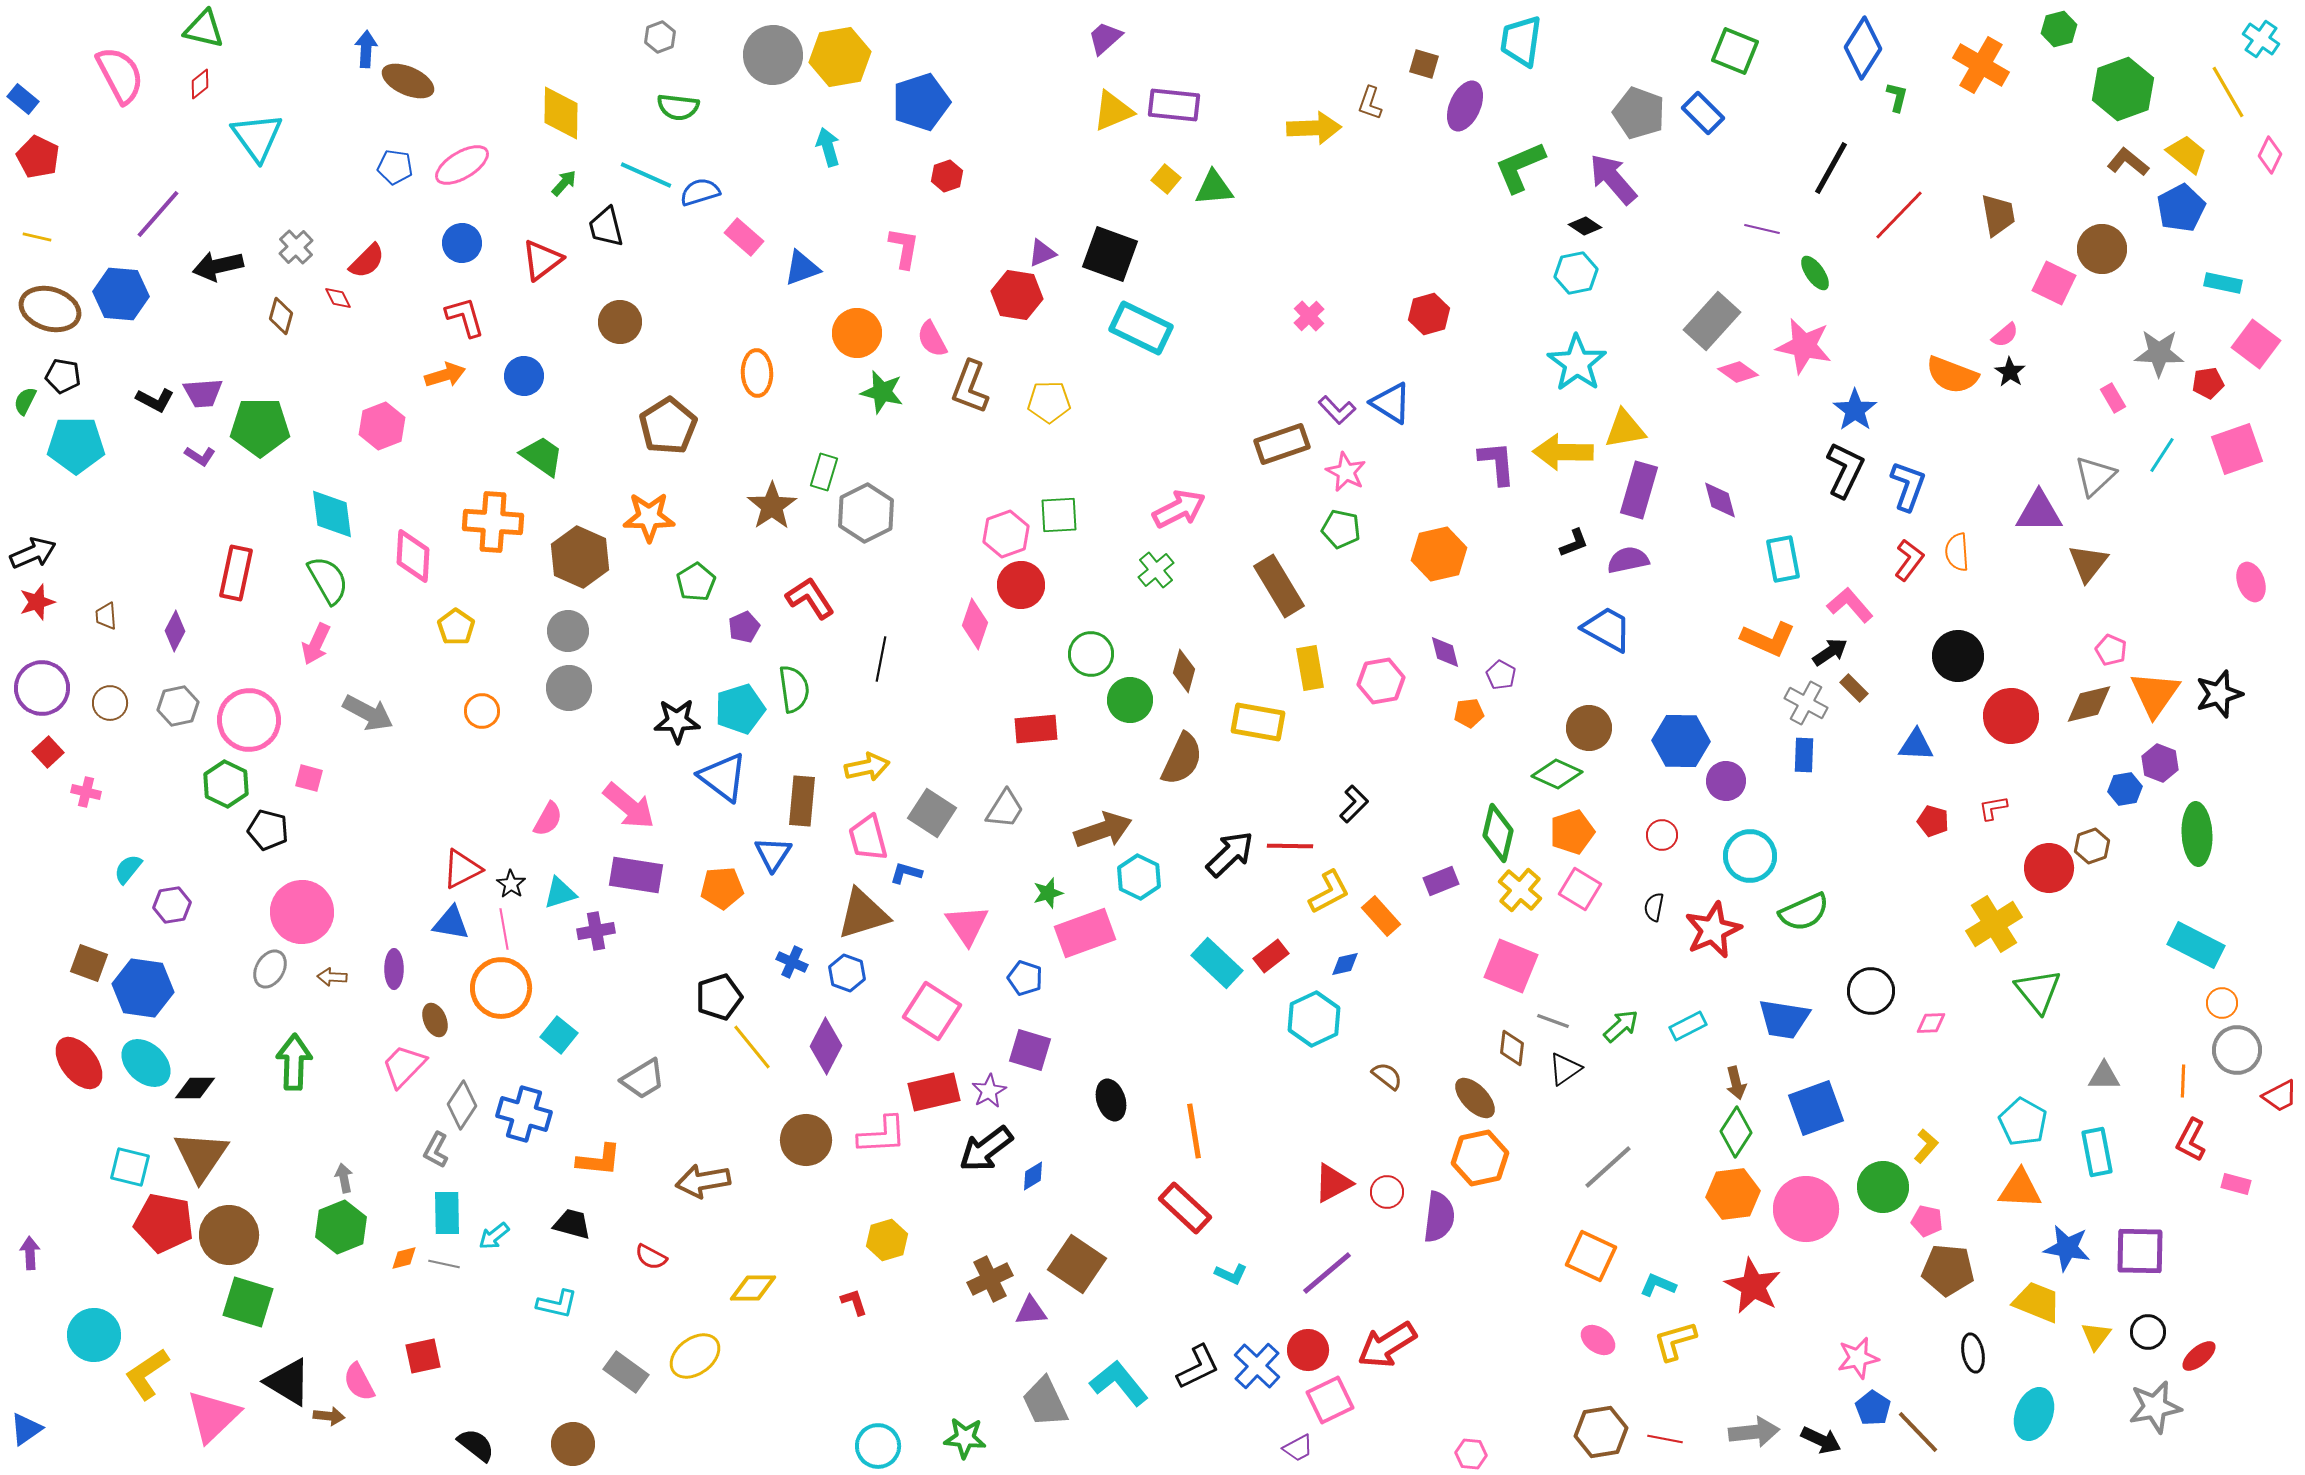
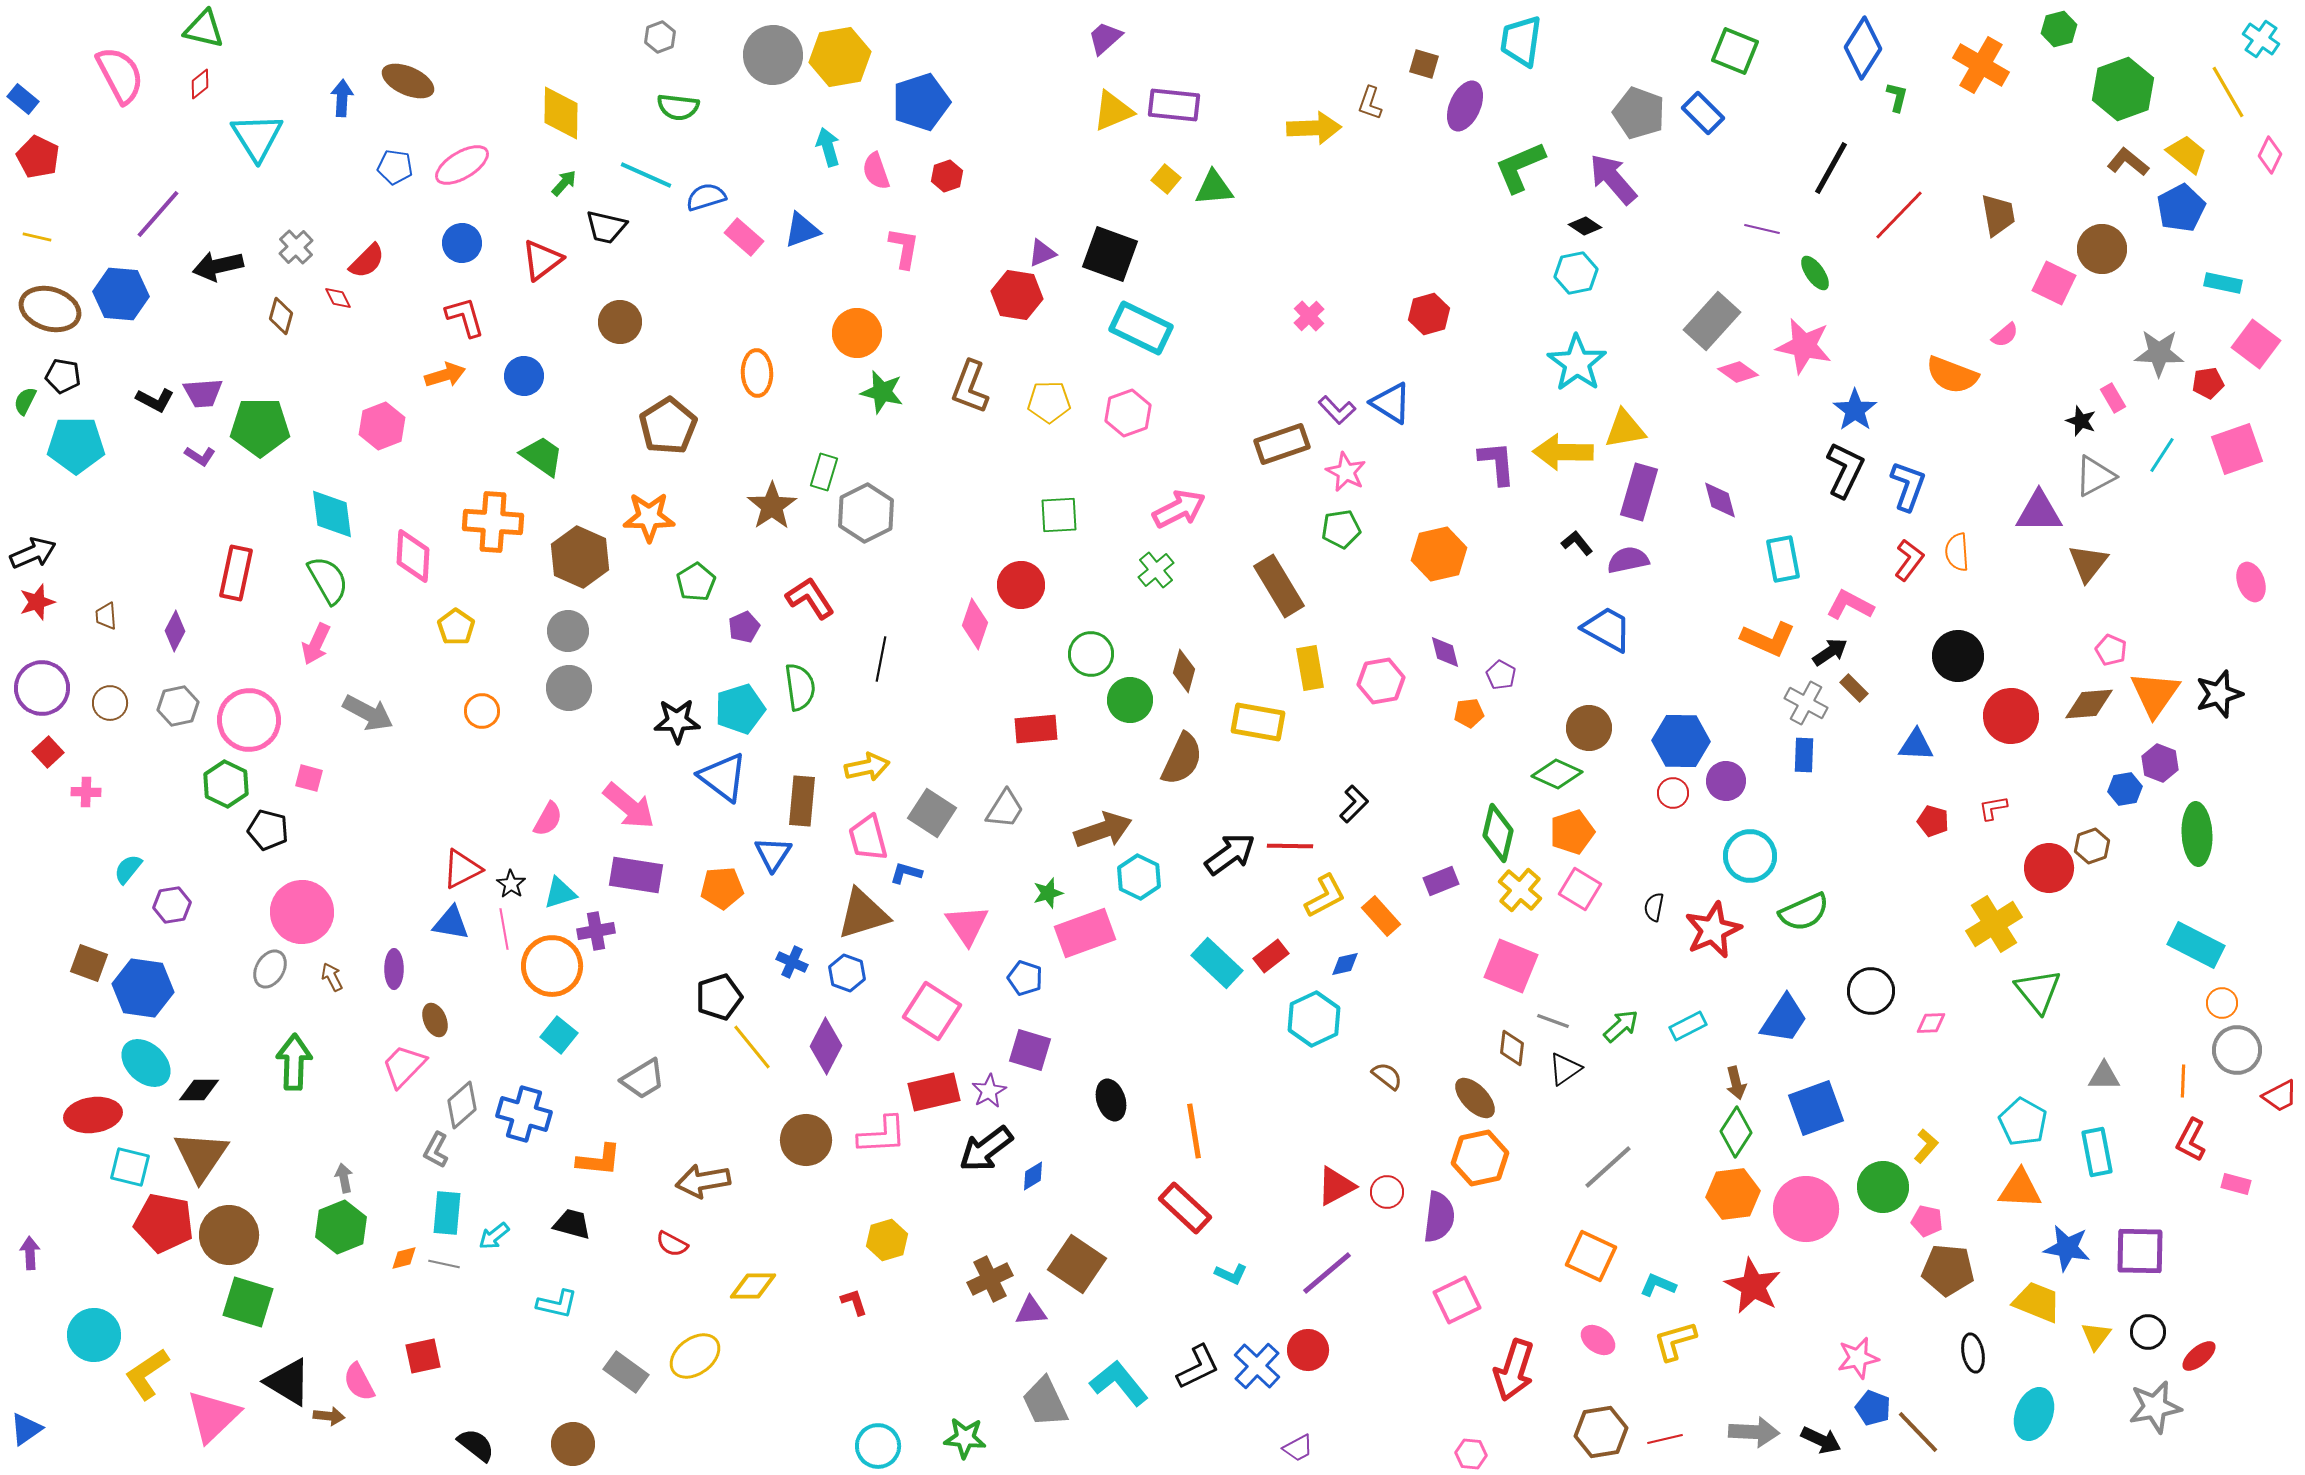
blue arrow at (366, 49): moved 24 px left, 49 px down
cyan triangle at (257, 137): rotated 4 degrees clockwise
blue semicircle at (700, 192): moved 6 px right, 5 px down
black trapezoid at (606, 227): rotated 63 degrees counterclockwise
blue triangle at (802, 268): moved 38 px up
pink semicircle at (932, 339): moved 56 px left, 168 px up; rotated 9 degrees clockwise
black star at (2010, 372): moved 71 px right, 49 px down; rotated 12 degrees counterclockwise
gray triangle at (2095, 476): rotated 15 degrees clockwise
purple rectangle at (1639, 490): moved 2 px down
green pentagon at (1341, 529): rotated 21 degrees counterclockwise
pink hexagon at (1006, 534): moved 122 px right, 121 px up
black L-shape at (1574, 543): moved 3 px right; rotated 108 degrees counterclockwise
pink L-shape at (1850, 605): rotated 21 degrees counterclockwise
green semicircle at (794, 689): moved 6 px right, 2 px up
brown diamond at (2089, 704): rotated 9 degrees clockwise
pink cross at (86, 792): rotated 12 degrees counterclockwise
red circle at (1662, 835): moved 11 px right, 42 px up
black arrow at (1230, 854): rotated 8 degrees clockwise
yellow L-shape at (1329, 892): moved 4 px left, 4 px down
brown arrow at (332, 977): rotated 60 degrees clockwise
orange circle at (501, 988): moved 51 px right, 22 px up
blue trapezoid at (1784, 1019): rotated 66 degrees counterclockwise
red ellipse at (79, 1063): moved 14 px right, 52 px down; rotated 60 degrees counterclockwise
black diamond at (195, 1088): moved 4 px right, 2 px down
gray diamond at (462, 1105): rotated 15 degrees clockwise
red triangle at (1333, 1183): moved 3 px right, 3 px down
cyan rectangle at (447, 1213): rotated 6 degrees clockwise
red semicircle at (651, 1257): moved 21 px right, 13 px up
yellow diamond at (753, 1288): moved 2 px up
red arrow at (1387, 1345): moved 127 px right, 25 px down; rotated 40 degrees counterclockwise
pink square at (1330, 1400): moved 127 px right, 100 px up
blue pentagon at (1873, 1408): rotated 12 degrees counterclockwise
gray arrow at (1754, 1432): rotated 9 degrees clockwise
red line at (1665, 1439): rotated 24 degrees counterclockwise
